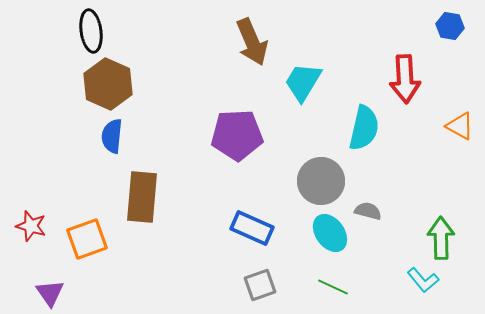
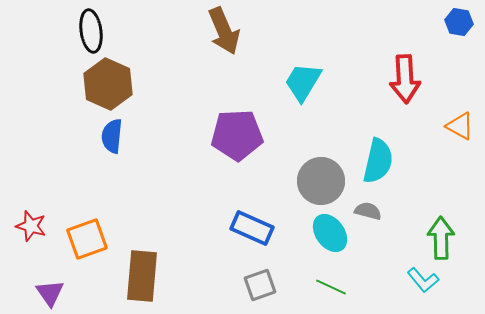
blue hexagon: moved 9 px right, 4 px up
brown arrow: moved 28 px left, 11 px up
cyan semicircle: moved 14 px right, 33 px down
brown rectangle: moved 79 px down
green line: moved 2 px left
